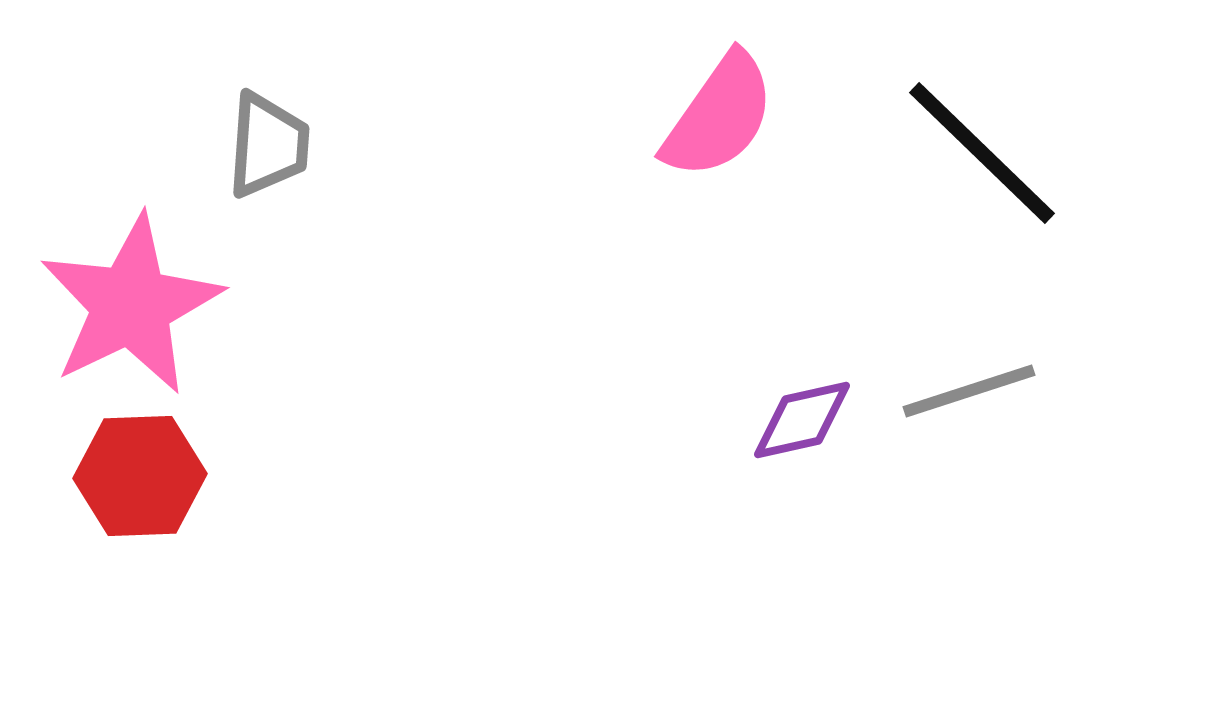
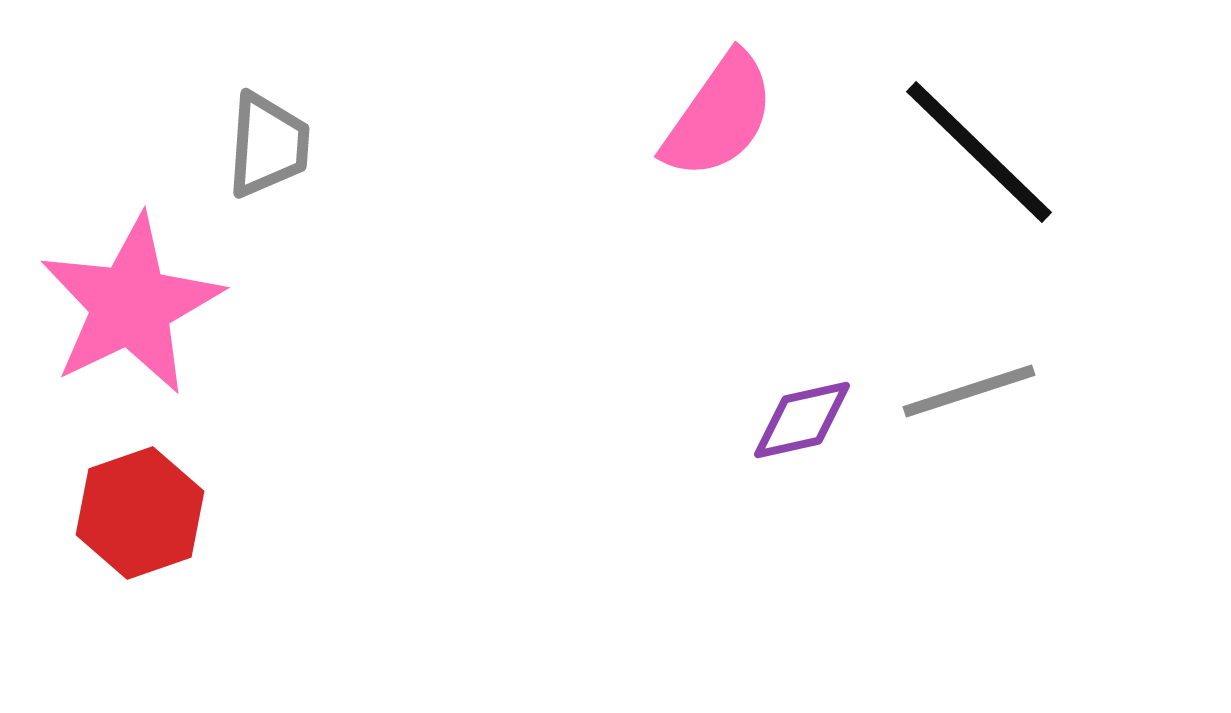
black line: moved 3 px left, 1 px up
red hexagon: moved 37 px down; rotated 17 degrees counterclockwise
